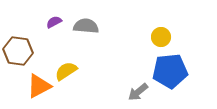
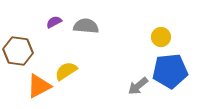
gray arrow: moved 6 px up
